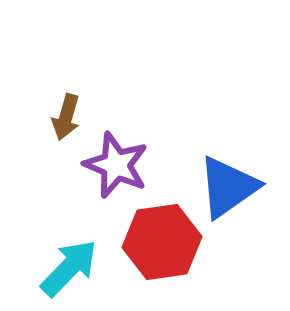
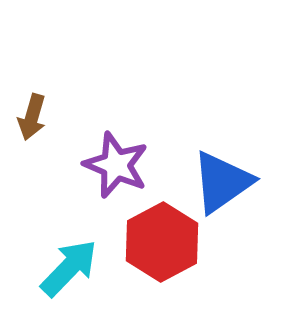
brown arrow: moved 34 px left
blue triangle: moved 6 px left, 5 px up
red hexagon: rotated 20 degrees counterclockwise
